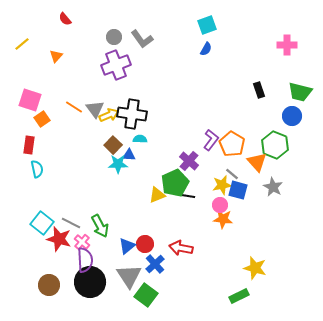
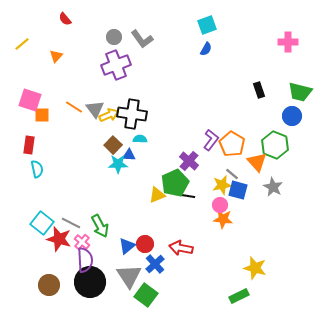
pink cross at (287, 45): moved 1 px right, 3 px up
orange square at (42, 119): moved 4 px up; rotated 35 degrees clockwise
